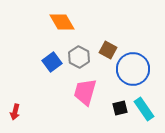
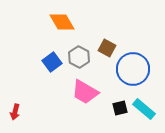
brown square: moved 1 px left, 2 px up
pink trapezoid: rotated 76 degrees counterclockwise
cyan rectangle: rotated 15 degrees counterclockwise
